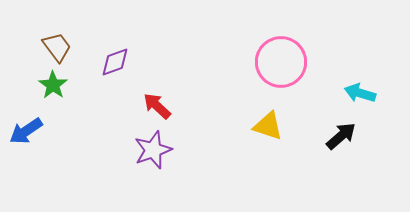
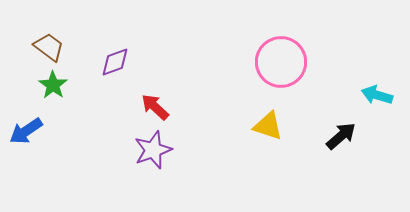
brown trapezoid: moved 8 px left; rotated 16 degrees counterclockwise
cyan arrow: moved 17 px right, 2 px down
red arrow: moved 2 px left, 1 px down
